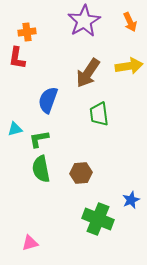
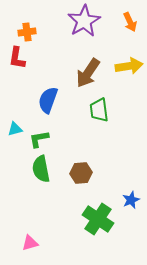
green trapezoid: moved 4 px up
green cross: rotated 12 degrees clockwise
